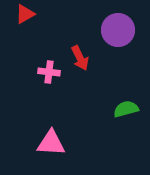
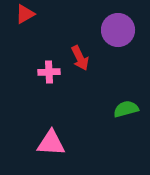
pink cross: rotated 10 degrees counterclockwise
